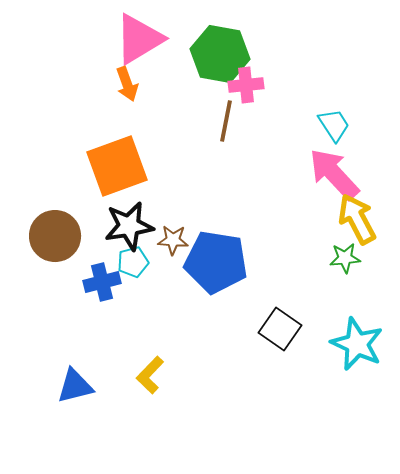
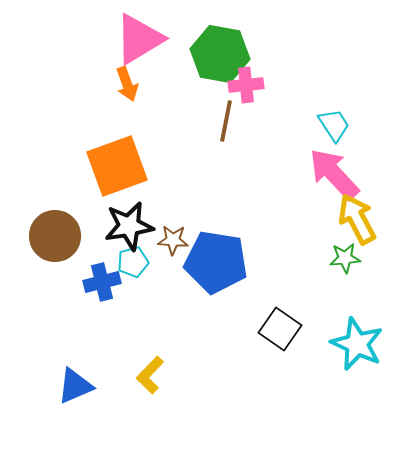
blue triangle: rotated 9 degrees counterclockwise
